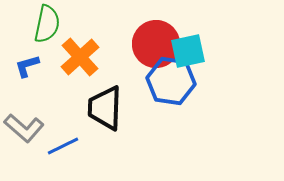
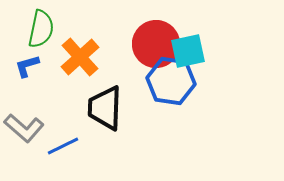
green semicircle: moved 6 px left, 5 px down
